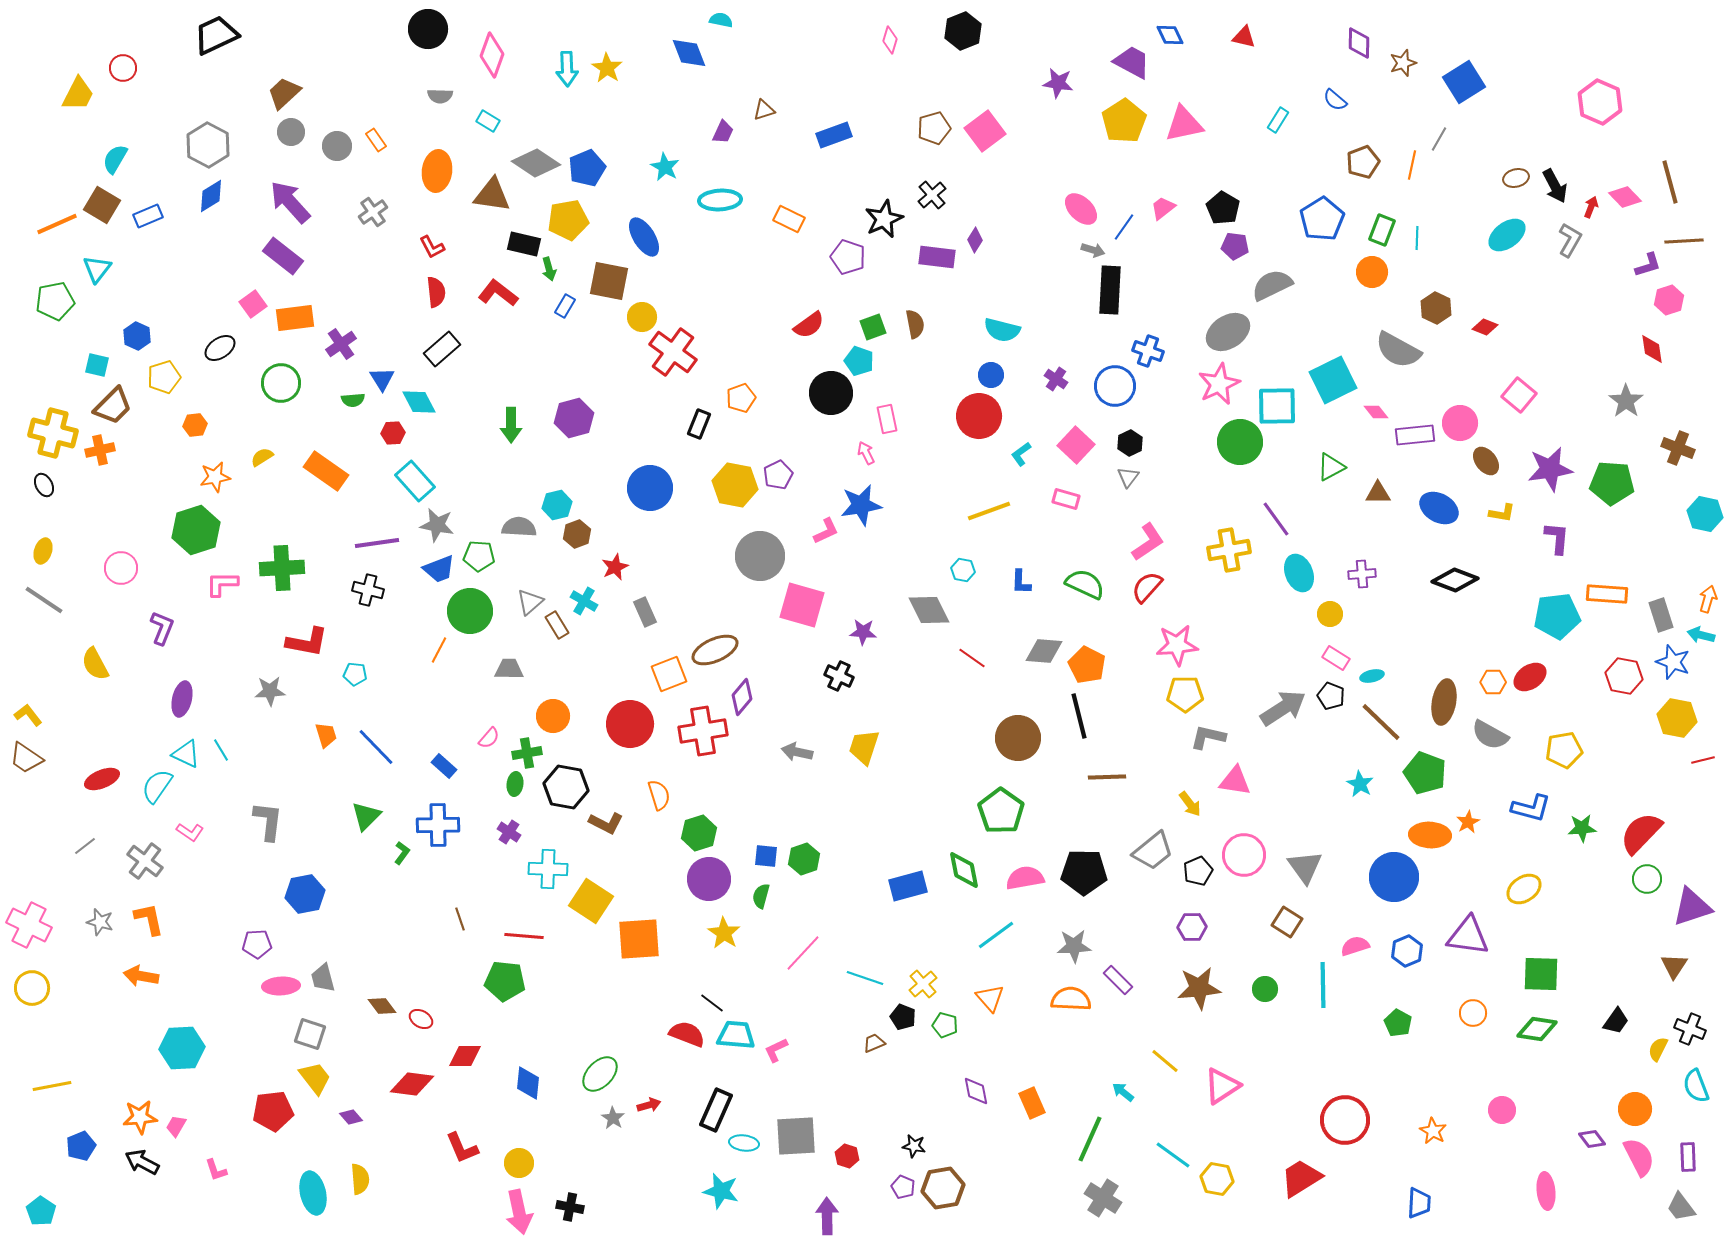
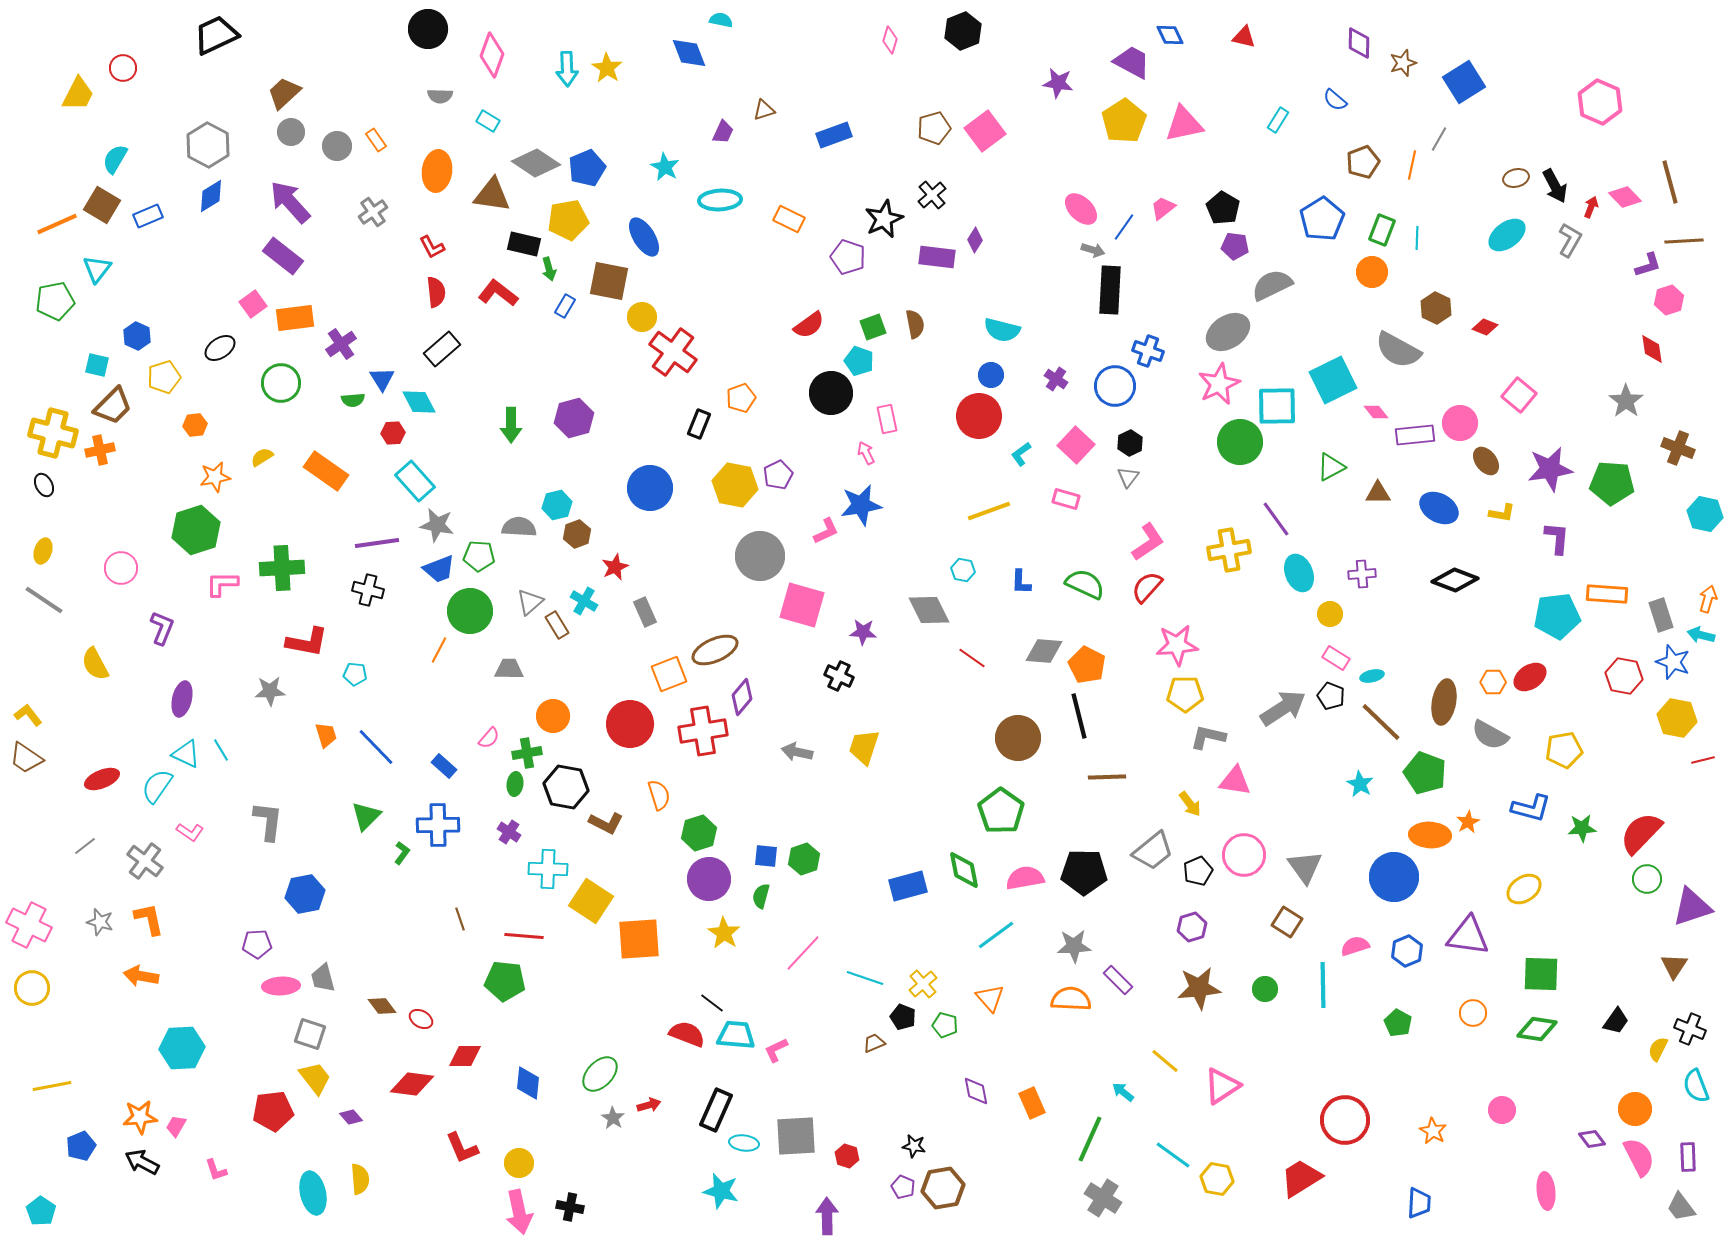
purple hexagon at (1192, 927): rotated 16 degrees counterclockwise
